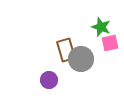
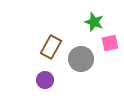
green star: moved 7 px left, 5 px up
brown rectangle: moved 15 px left, 3 px up; rotated 45 degrees clockwise
purple circle: moved 4 px left
